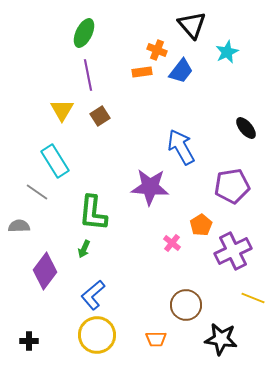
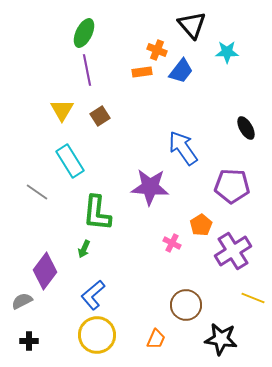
cyan star: rotated 25 degrees clockwise
purple line: moved 1 px left, 5 px up
black ellipse: rotated 10 degrees clockwise
blue arrow: moved 2 px right, 1 px down; rotated 6 degrees counterclockwise
cyan rectangle: moved 15 px right
purple pentagon: rotated 12 degrees clockwise
green L-shape: moved 4 px right
gray semicircle: moved 3 px right, 75 px down; rotated 25 degrees counterclockwise
pink cross: rotated 12 degrees counterclockwise
purple cross: rotated 6 degrees counterclockwise
orange trapezoid: rotated 65 degrees counterclockwise
